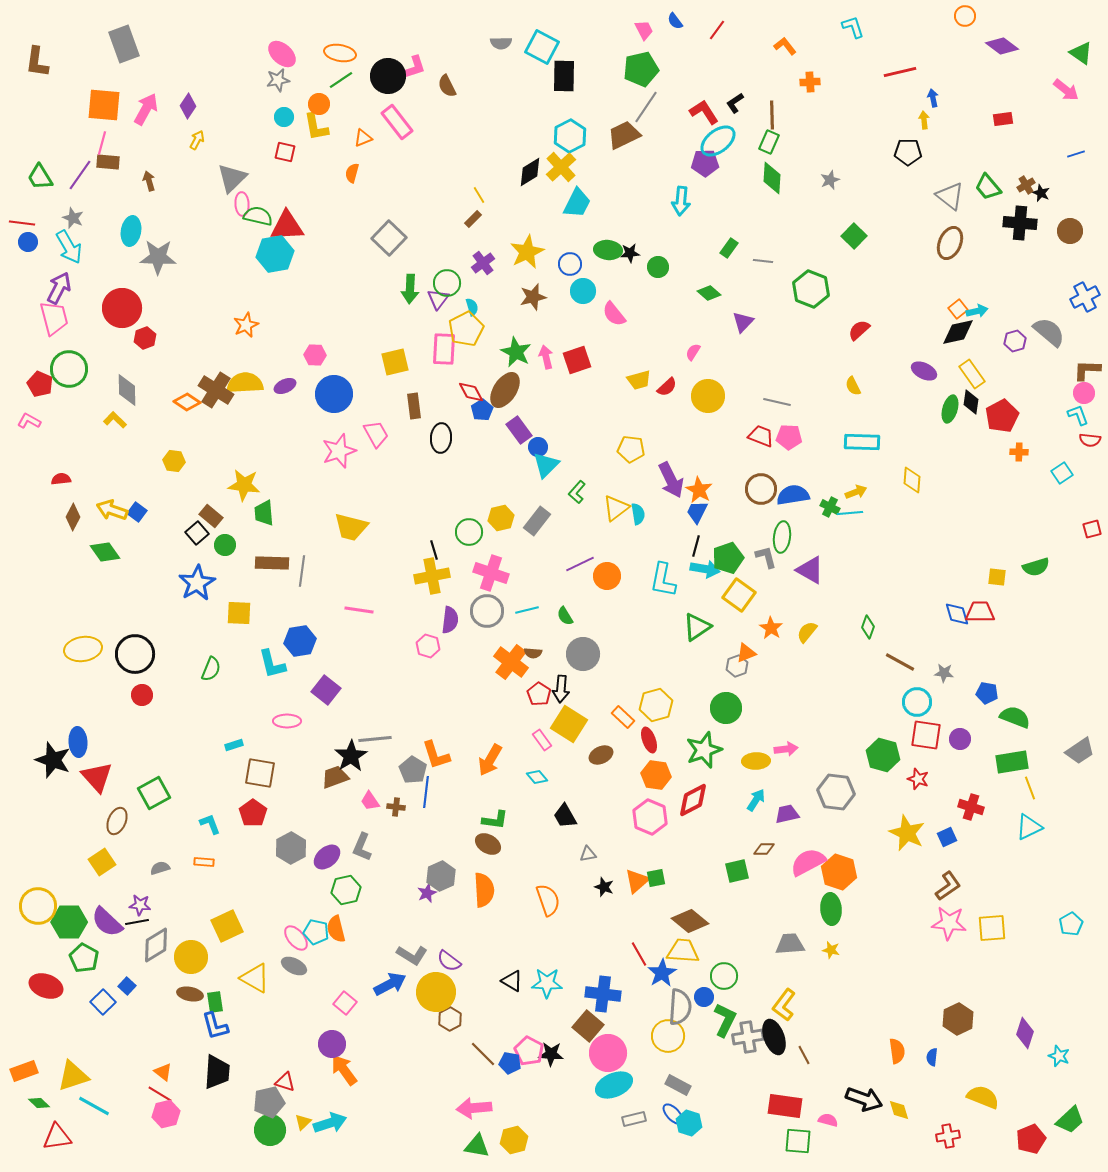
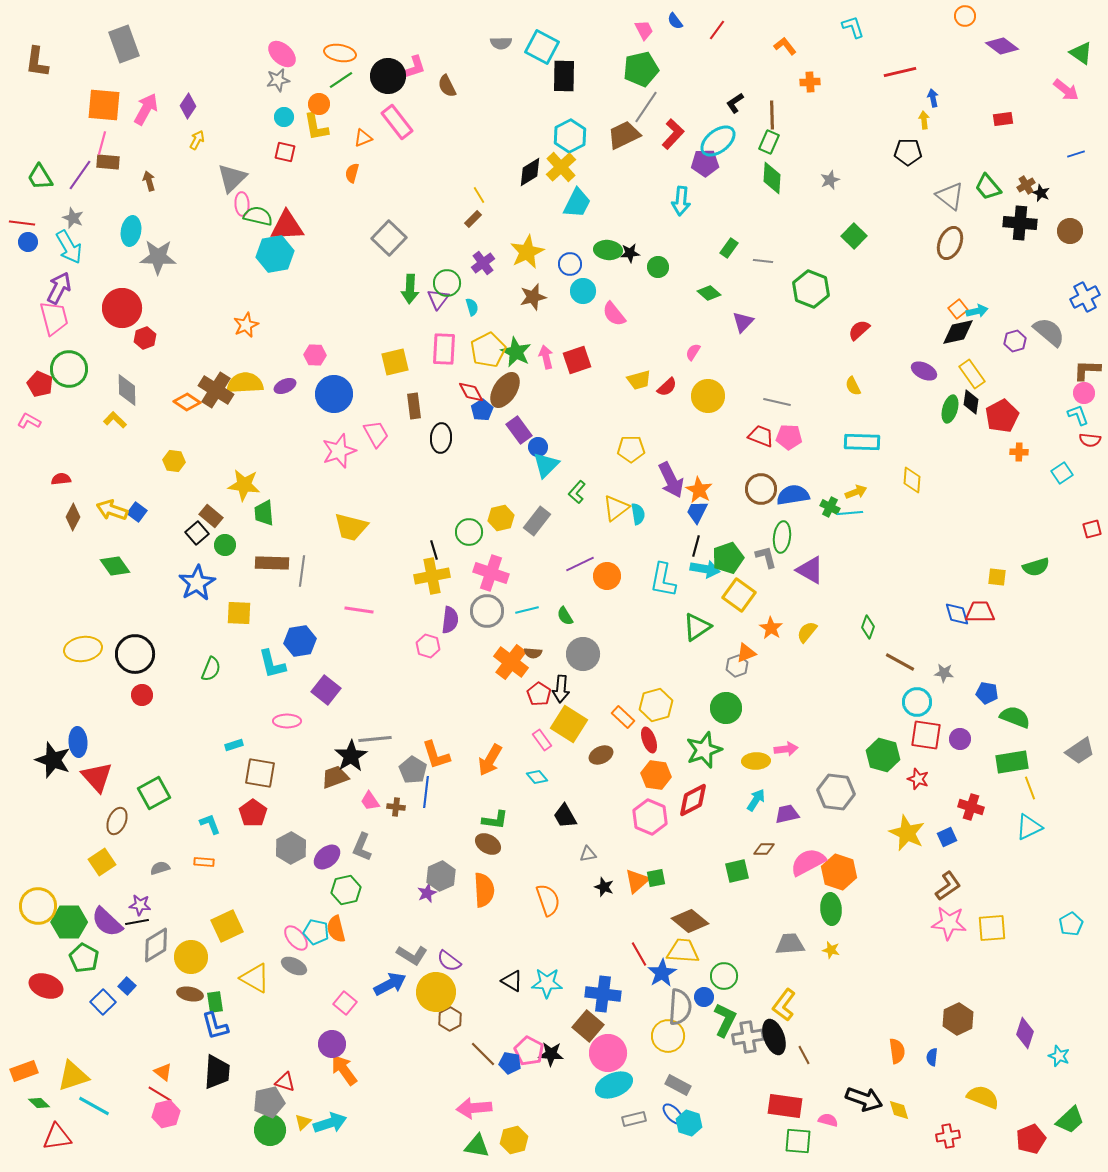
red L-shape at (704, 112): moved 31 px left, 22 px down; rotated 76 degrees clockwise
yellow pentagon at (466, 329): moved 22 px right, 21 px down
yellow pentagon at (631, 449): rotated 8 degrees counterclockwise
green diamond at (105, 552): moved 10 px right, 14 px down
